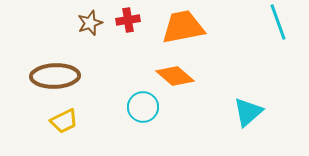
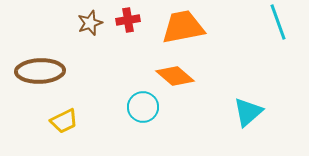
brown ellipse: moved 15 px left, 5 px up
